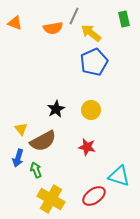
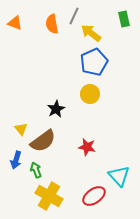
orange semicircle: moved 1 px left, 4 px up; rotated 90 degrees clockwise
yellow circle: moved 1 px left, 16 px up
brown semicircle: rotated 8 degrees counterclockwise
blue arrow: moved 2 px left, 2 px down
cyan triangle: rotated 30 degrees clockwise
yellow cross: moved 2 px left, 3 px up
